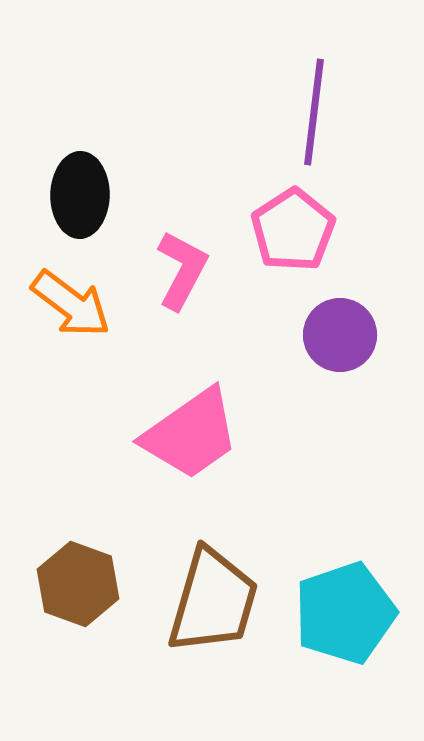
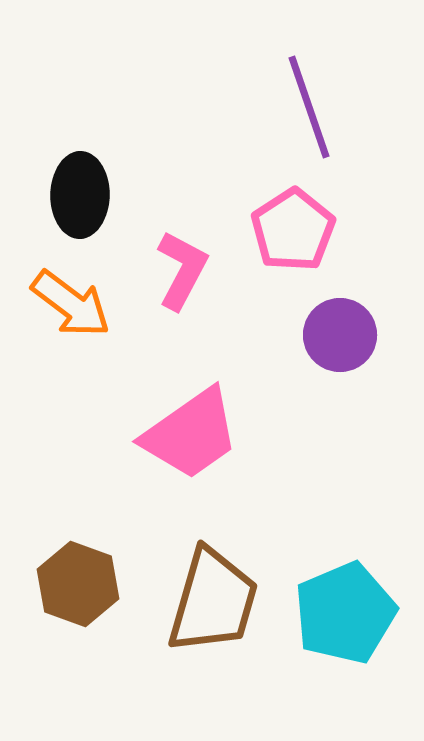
purple line: moved 5 px left, 5 px up; rotated 26 degrees counterclockwise
cyan pentagon: rotated 4 degrees counterclockwise
